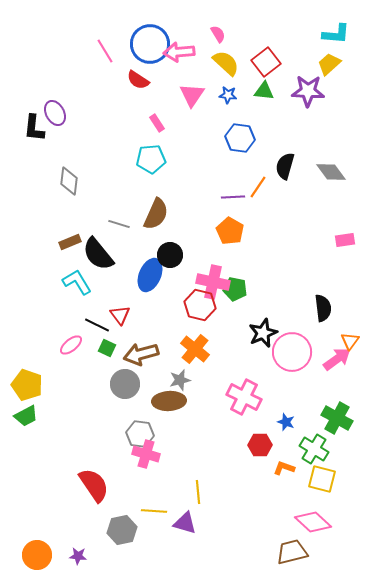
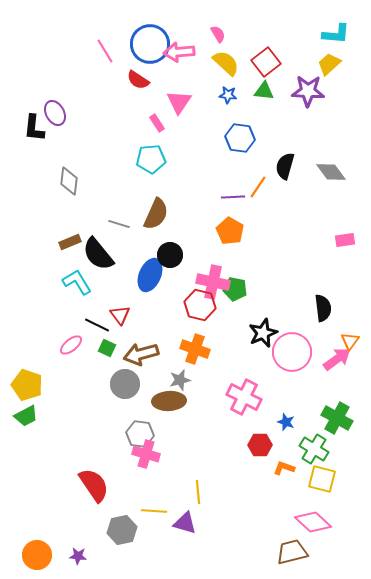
pink triangle at (192, 95): moved 13 px left, 7 px down
orange cross at (195, 349): rotated 20 degrees counterclockwise
